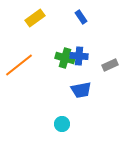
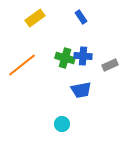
blue cross: moved 4 px right
orange line: moved 3 px right
